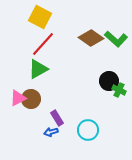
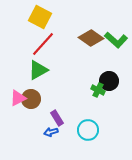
green L-shape: moved 1 px down
green triangle: moved 1 px down
green cross: moved 21 px left
